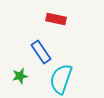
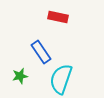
red rectangle: moved 2 px right, 2 px up
